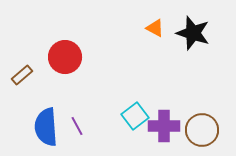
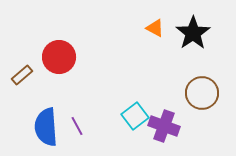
black star: rotated 20 degrees clockwise
red circle: moved 6 px left
purple cross: rotated 20 degrees clockwise
brown circle: moved 37 px up
